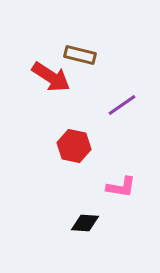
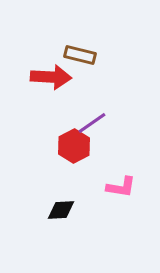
red arrow: rotated 30 degrees counterclockwise
purple line: moved 30 px left, 18 px down
red hexagon: rotated 20 degrees clockwise
black diamond: moved 24 px left, 13 px up; rotated 8 degrees counterclockwise
